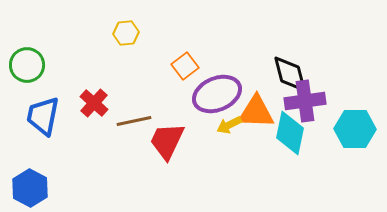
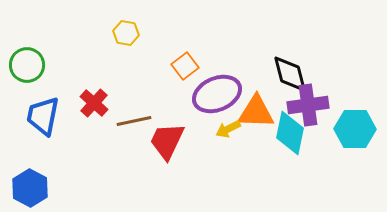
yellow hexagon: rotated 15 degrees clockwise
purple cross: moved 3 px right, 4 px down
yellow arrow: moved 1 px left, 4 px down
